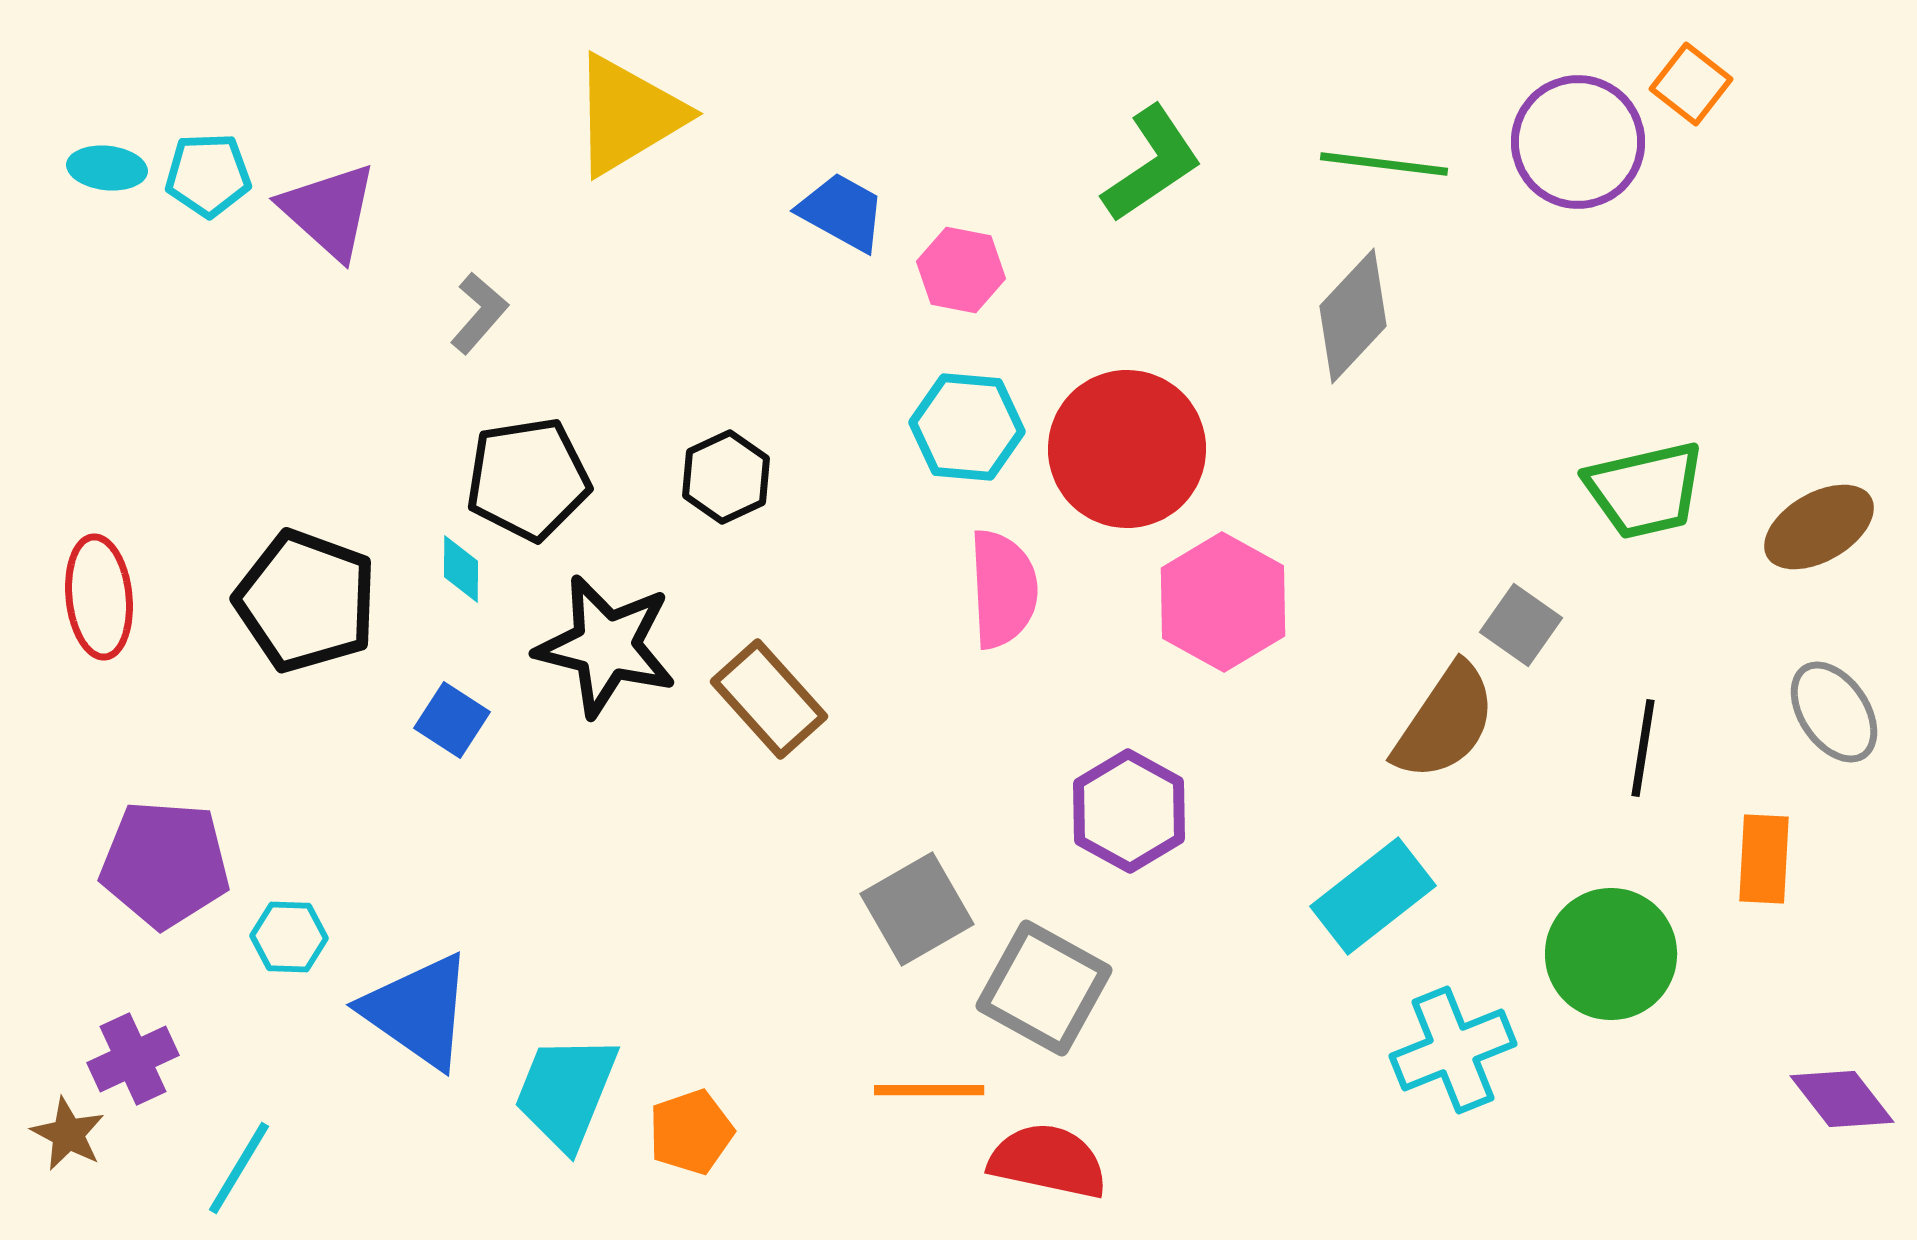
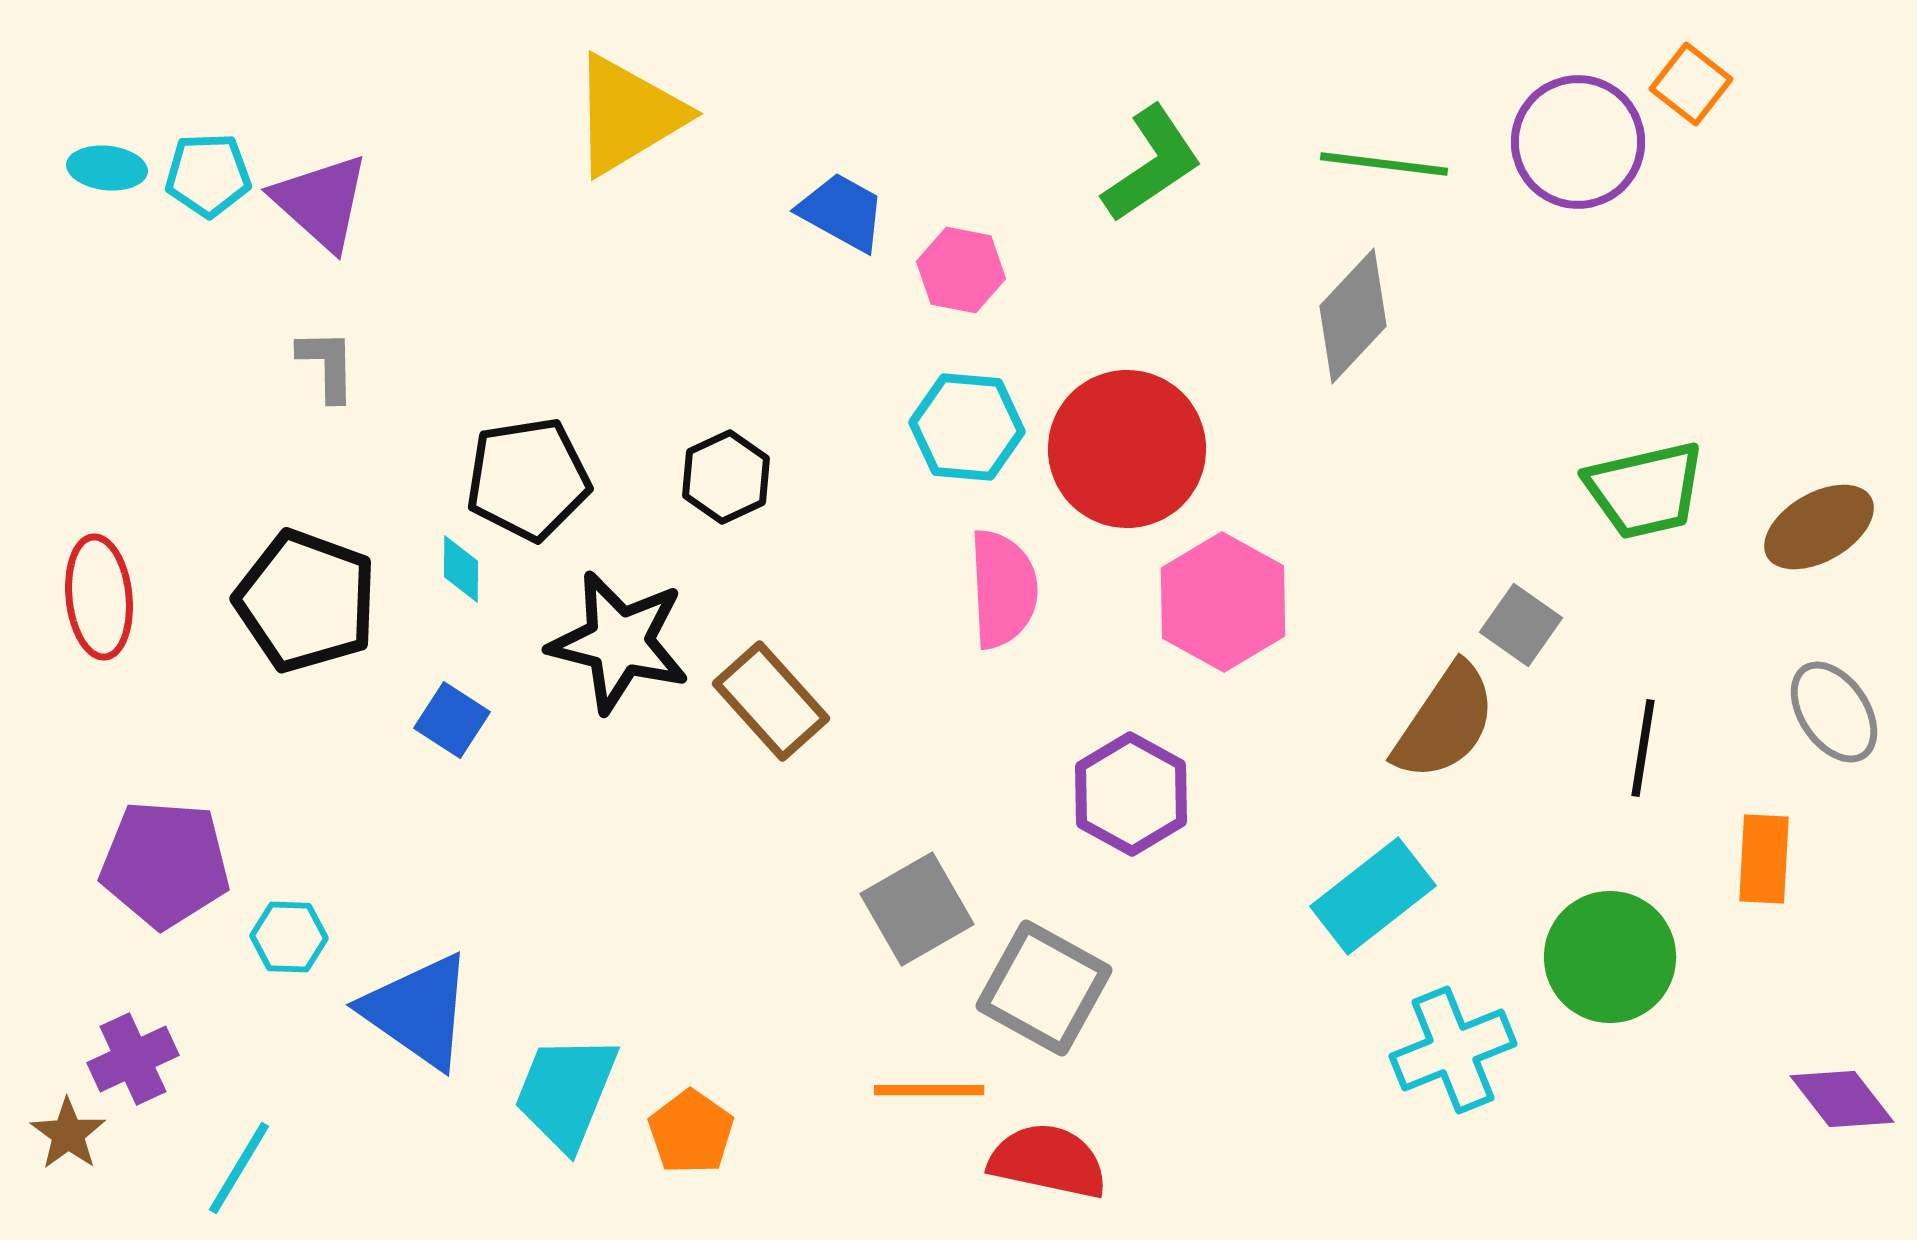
purple triangle at (329, 211): moved 8 px left, 9 px up
gray L-shape at (479, 313): moved 152 px left, 52 px down; rotated 42 degrees counterclockwise
black star at (606, 646): moved 13 px right, 4 px up
brown rectangle at (769, 699): moved 2 px right, 2 px down
purple hexagon at (1129, 811): moved 2 px right, 17 px up
green circle at (1611, 954): moved 1 px left, 3 px down
orange pentagon at (691, 1132): rotated 18 degrees counterclockwise
brown star at (68, 1134): rotated 8 degrees clockwise
